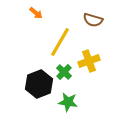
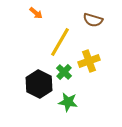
black hexagon: rotated 12 degrees counterclockwise
